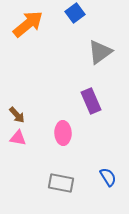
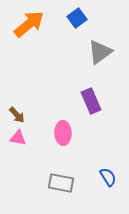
blue square: moved 2 px right, 5 px down
orange arrow: moved 1 px right
